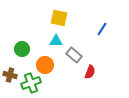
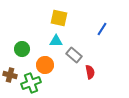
red semicircle: rotated 32 degrees counterclockwise
